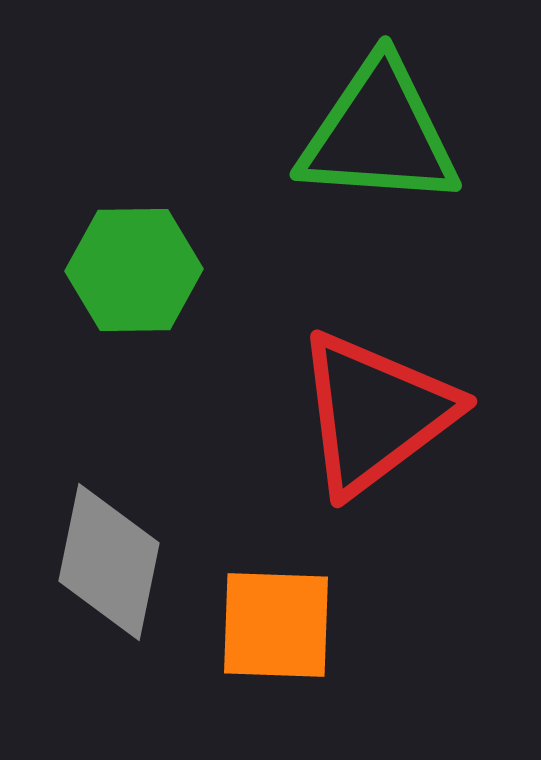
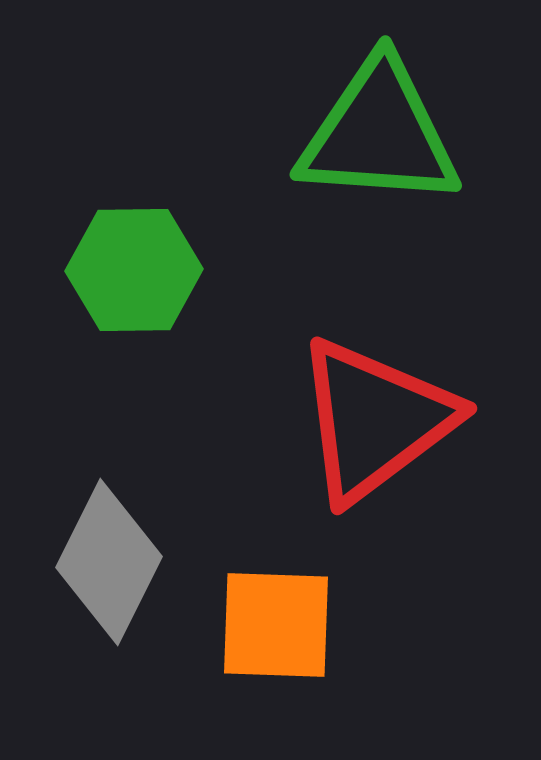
red triangle: moved 7 px down
gray diamond: rotated 15 degrees clockwise
